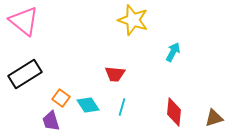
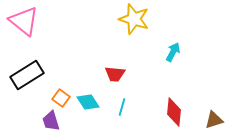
yellow star: moved 1 px right, 1 px up
black rectangle: moved 2 px right, 1 px down
cyan diamond: moved 3 px up
brown triangle: moved 2 px down
